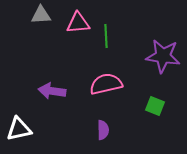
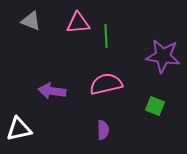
gray triangle: moved 10 px left, 6 px down; rotated 25 degrees clockwise
